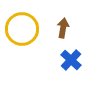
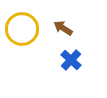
brown arrow: rotated 66 degrees counterclockwise
